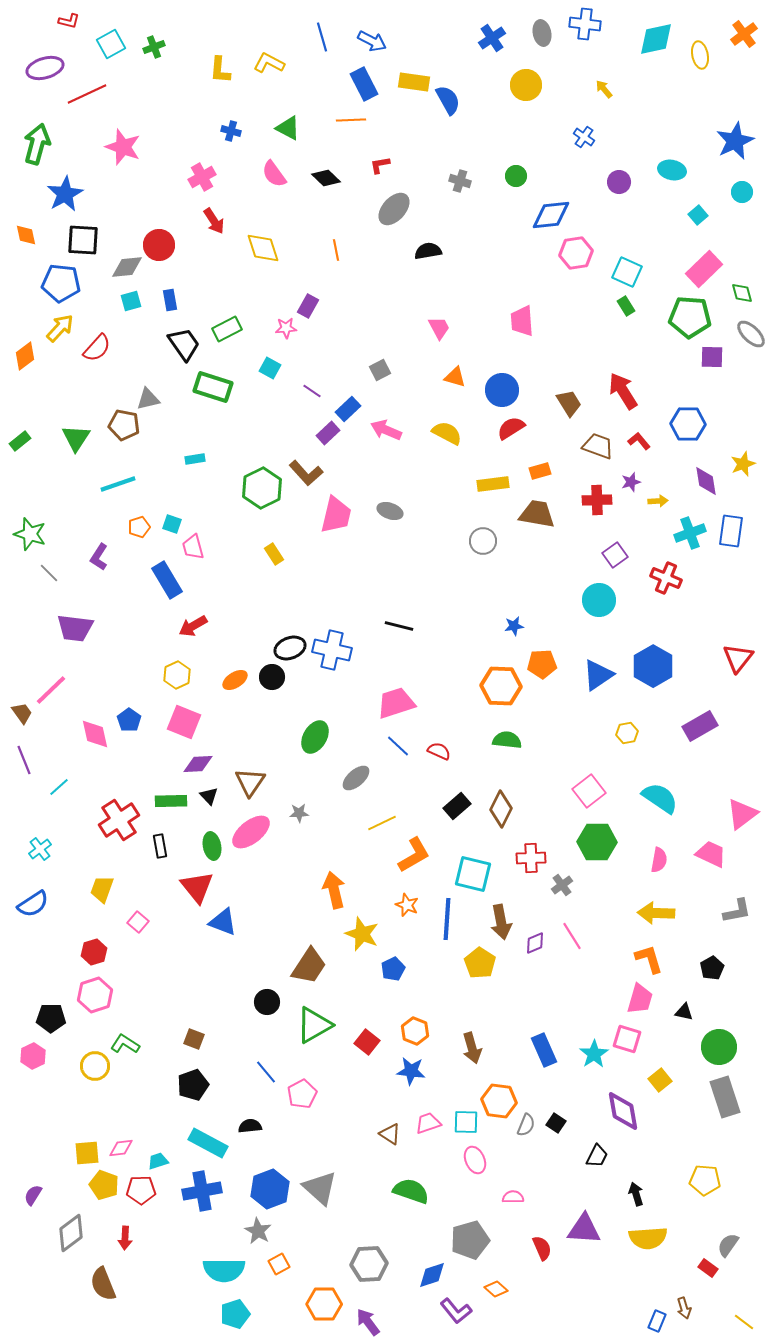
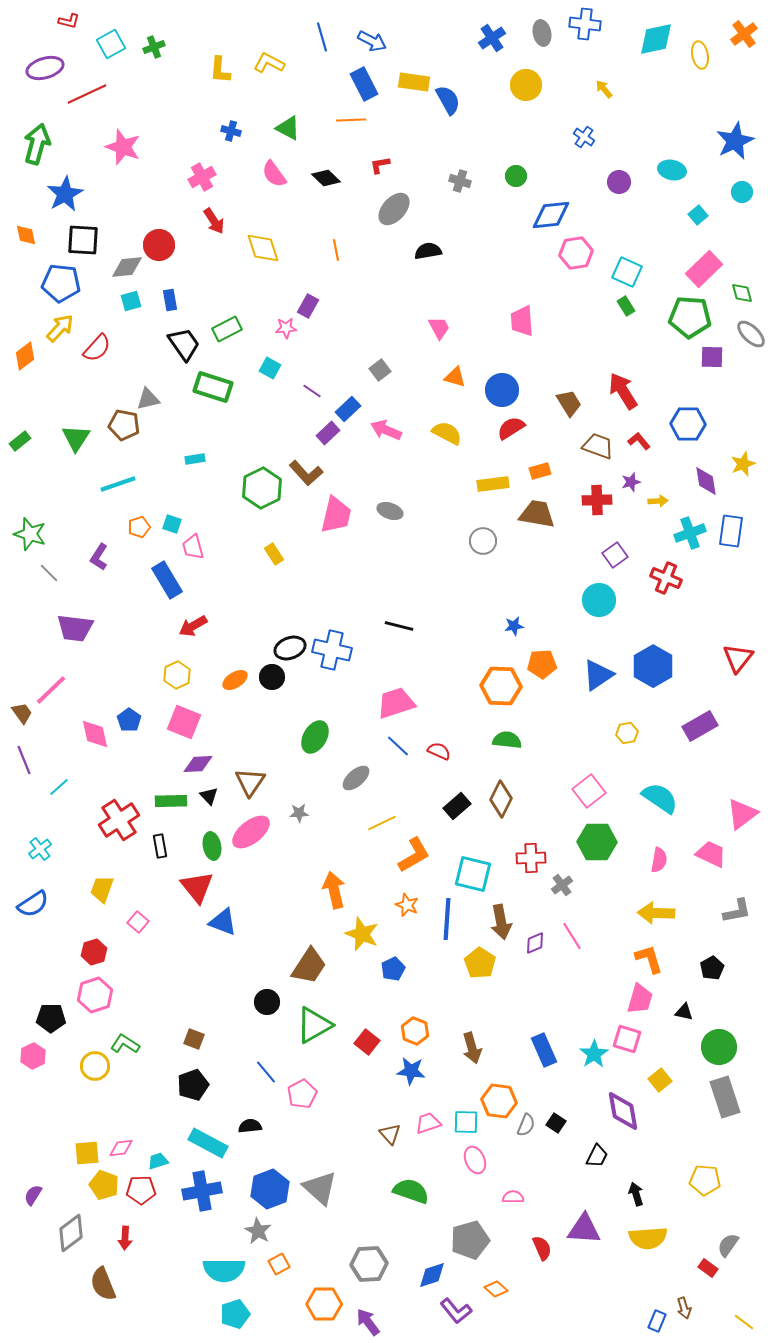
gray square at (380, 370): rotated 10 degrees counterclockwise
brown diamond at (501, 809): moved 10 px up
brown triangle at (390, 1134): rotated 15 degrees clockwise
